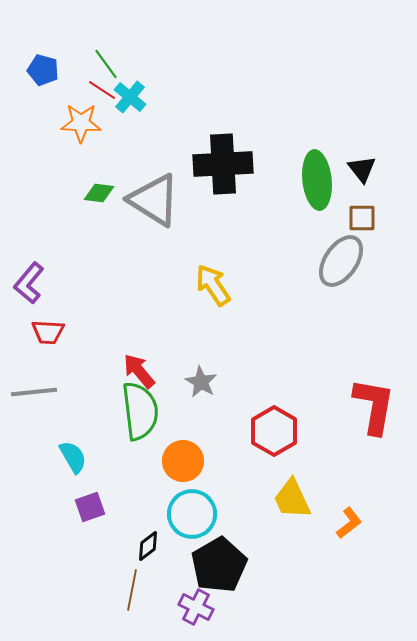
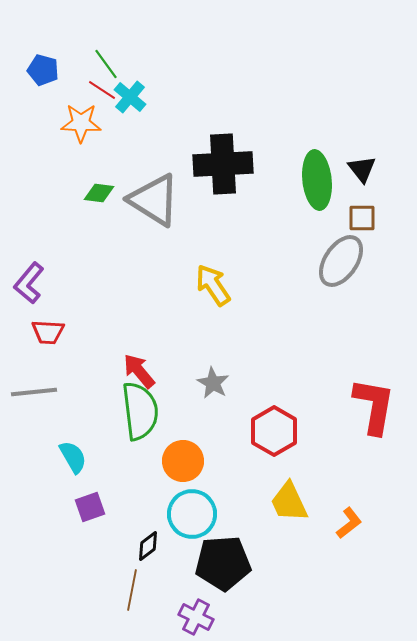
gray star: moved 12 px right, 1 px down
yellow trapezoid: moved 3 px left, 3 px down
black pentagon: moved 4 px right, 2 px up; rotated 26 degrees clockwise
purple cross: moved 10 px down
